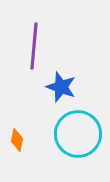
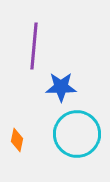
blue star: rotated 20 degrees counterclockwise
cyan circle: moved 1 px left
